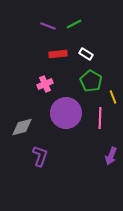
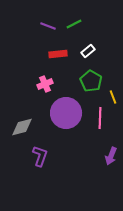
white rectangle: moved 2 px right, 3 px up; rotated 72 degrees counterclockwise
